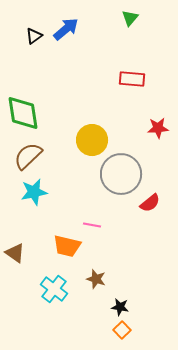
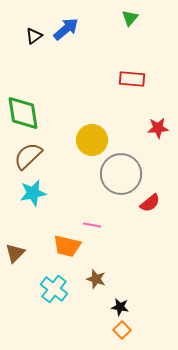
cyan star: moved 1 px left, 1 px down
brown triangle: rotated 40 degrees clockwise
